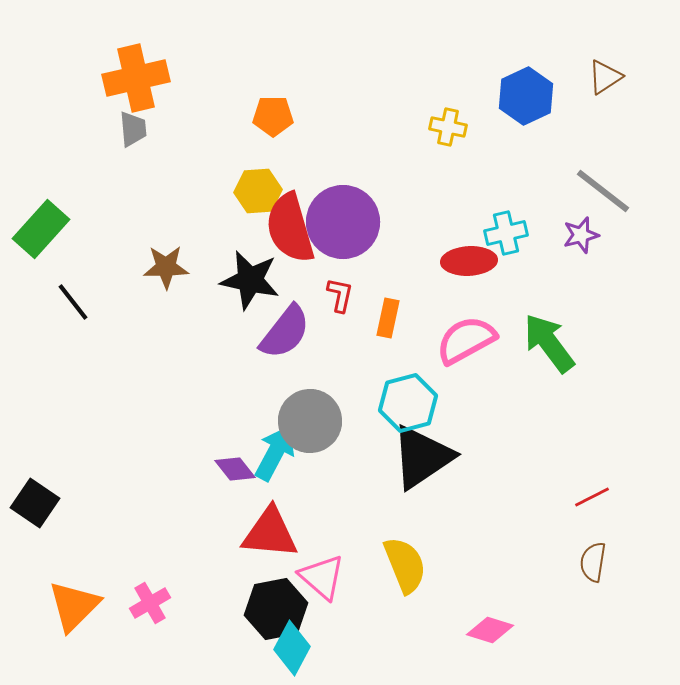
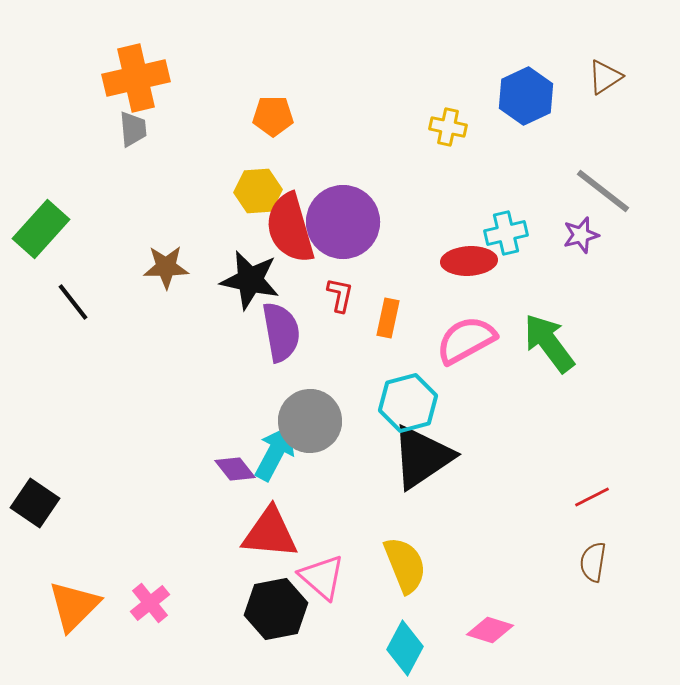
purple semicircle: moved 4 px left; rotated 48 degrees counterclockwise
pink cross: rotated 9 degrees counterclockwise
cyan diamond: moved 113 px right
